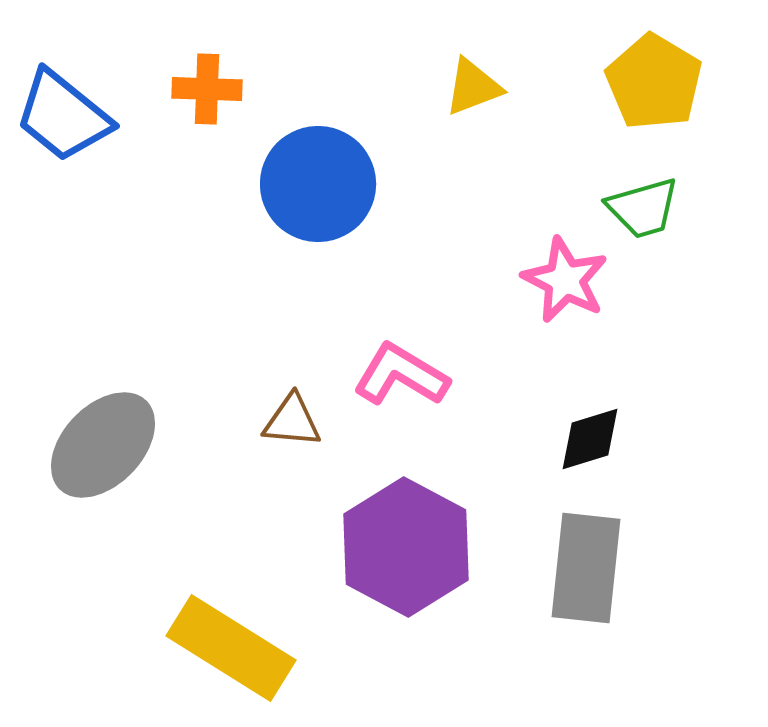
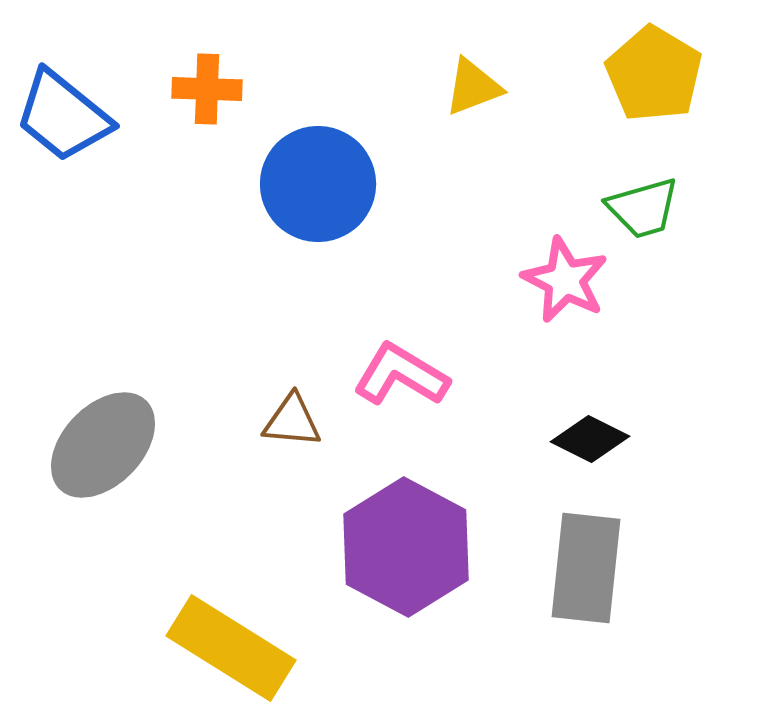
yellow pentagon: moved 8 px up
black diamond: rotated 44 degrees clockwise
